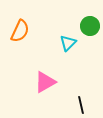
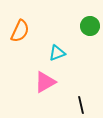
cyan triangle: moved 11 px left, 10 px down; rotated 24 degrees clockwise
